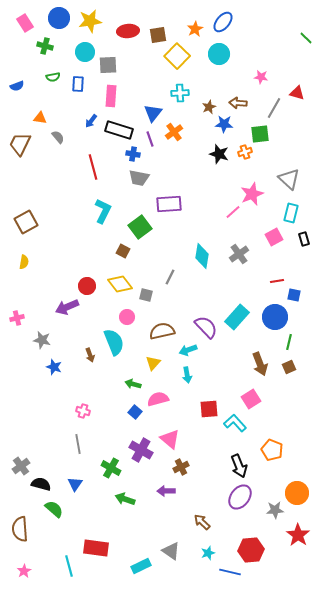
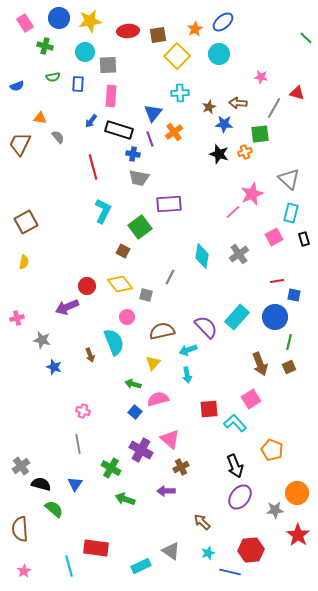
blue ellipse at (223, 22): rotated 10 degrees clockwise
black arrow at (239, 466): moved 4 px left
